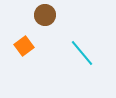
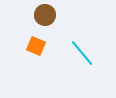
orange square: moved 12 px right; rotated 30 degrees counterclockwise
